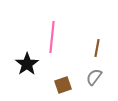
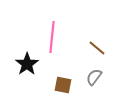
brown line: rotated 60 degrees counterclockwise
brown square: rotated 30 degrees clockwise
